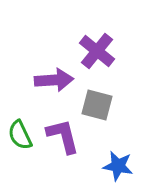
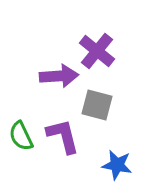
purple arrow: moved 5 px right, 4 px up
green semicircle: moved 1 px right, 1 px down
blue star: moved 1 px left, 1 px up
